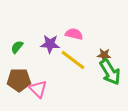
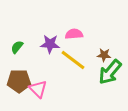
pink semicircle: rotated 18 degrees counterclockwise
green arrow: rotated 72 degrees clockwise
brown pentagon: moved 1 px down
